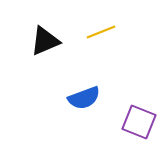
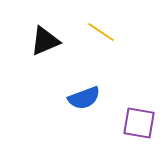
yellow line: rotated 56 degrees clockwise
purple square: moved 1 px down; rotated 12 degrees counterclockwise
